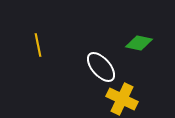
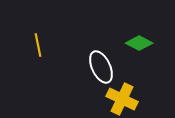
green diamond: rotated 16 degrees clockwise
white ellipse: rotated 16 degrees clockwise
